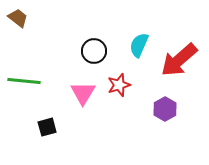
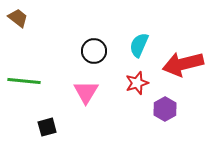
red arrow: moved 4 px right, 4 px down; rotated 27 degrees clockwise
red star: moved 18 px right, 2 px up
pink triangle: moved 3 px right, 1 px up
